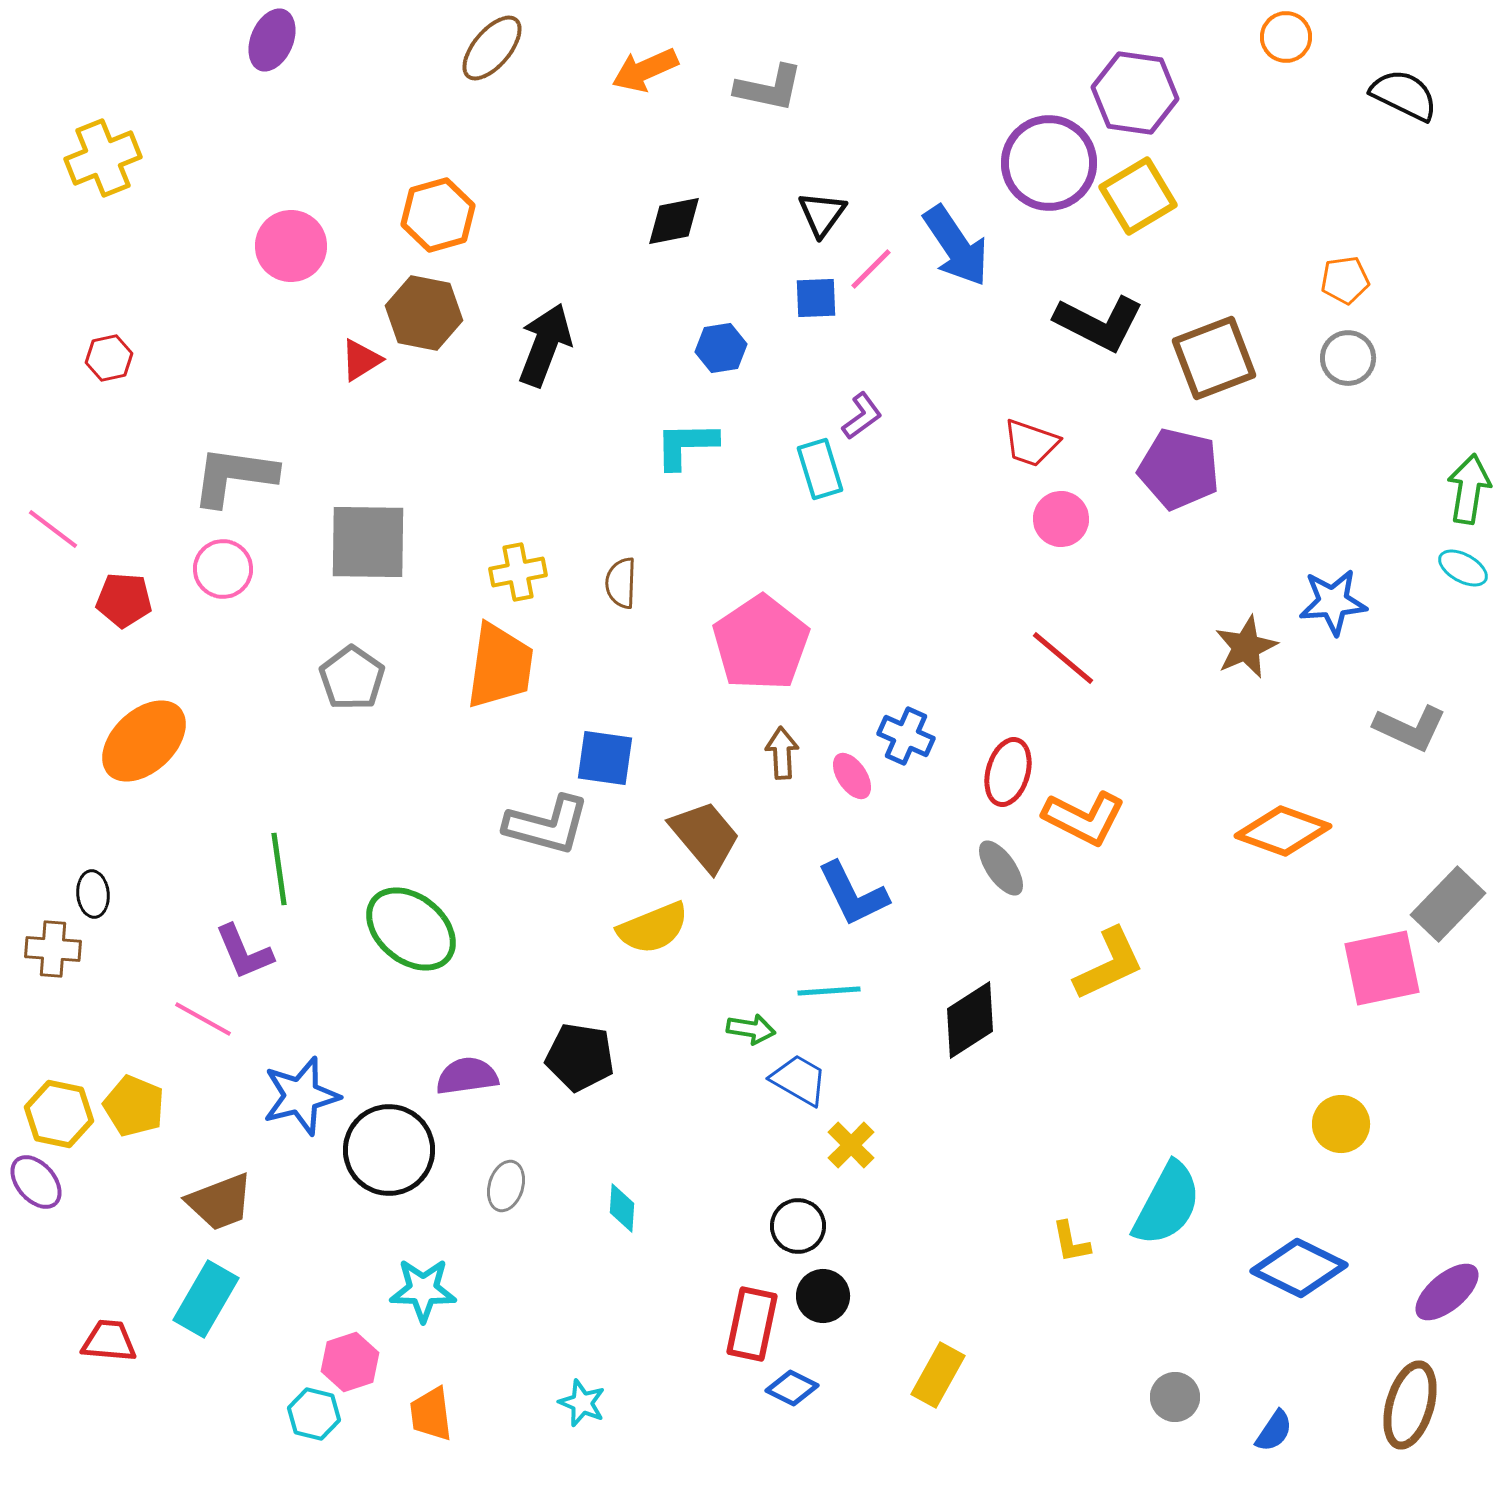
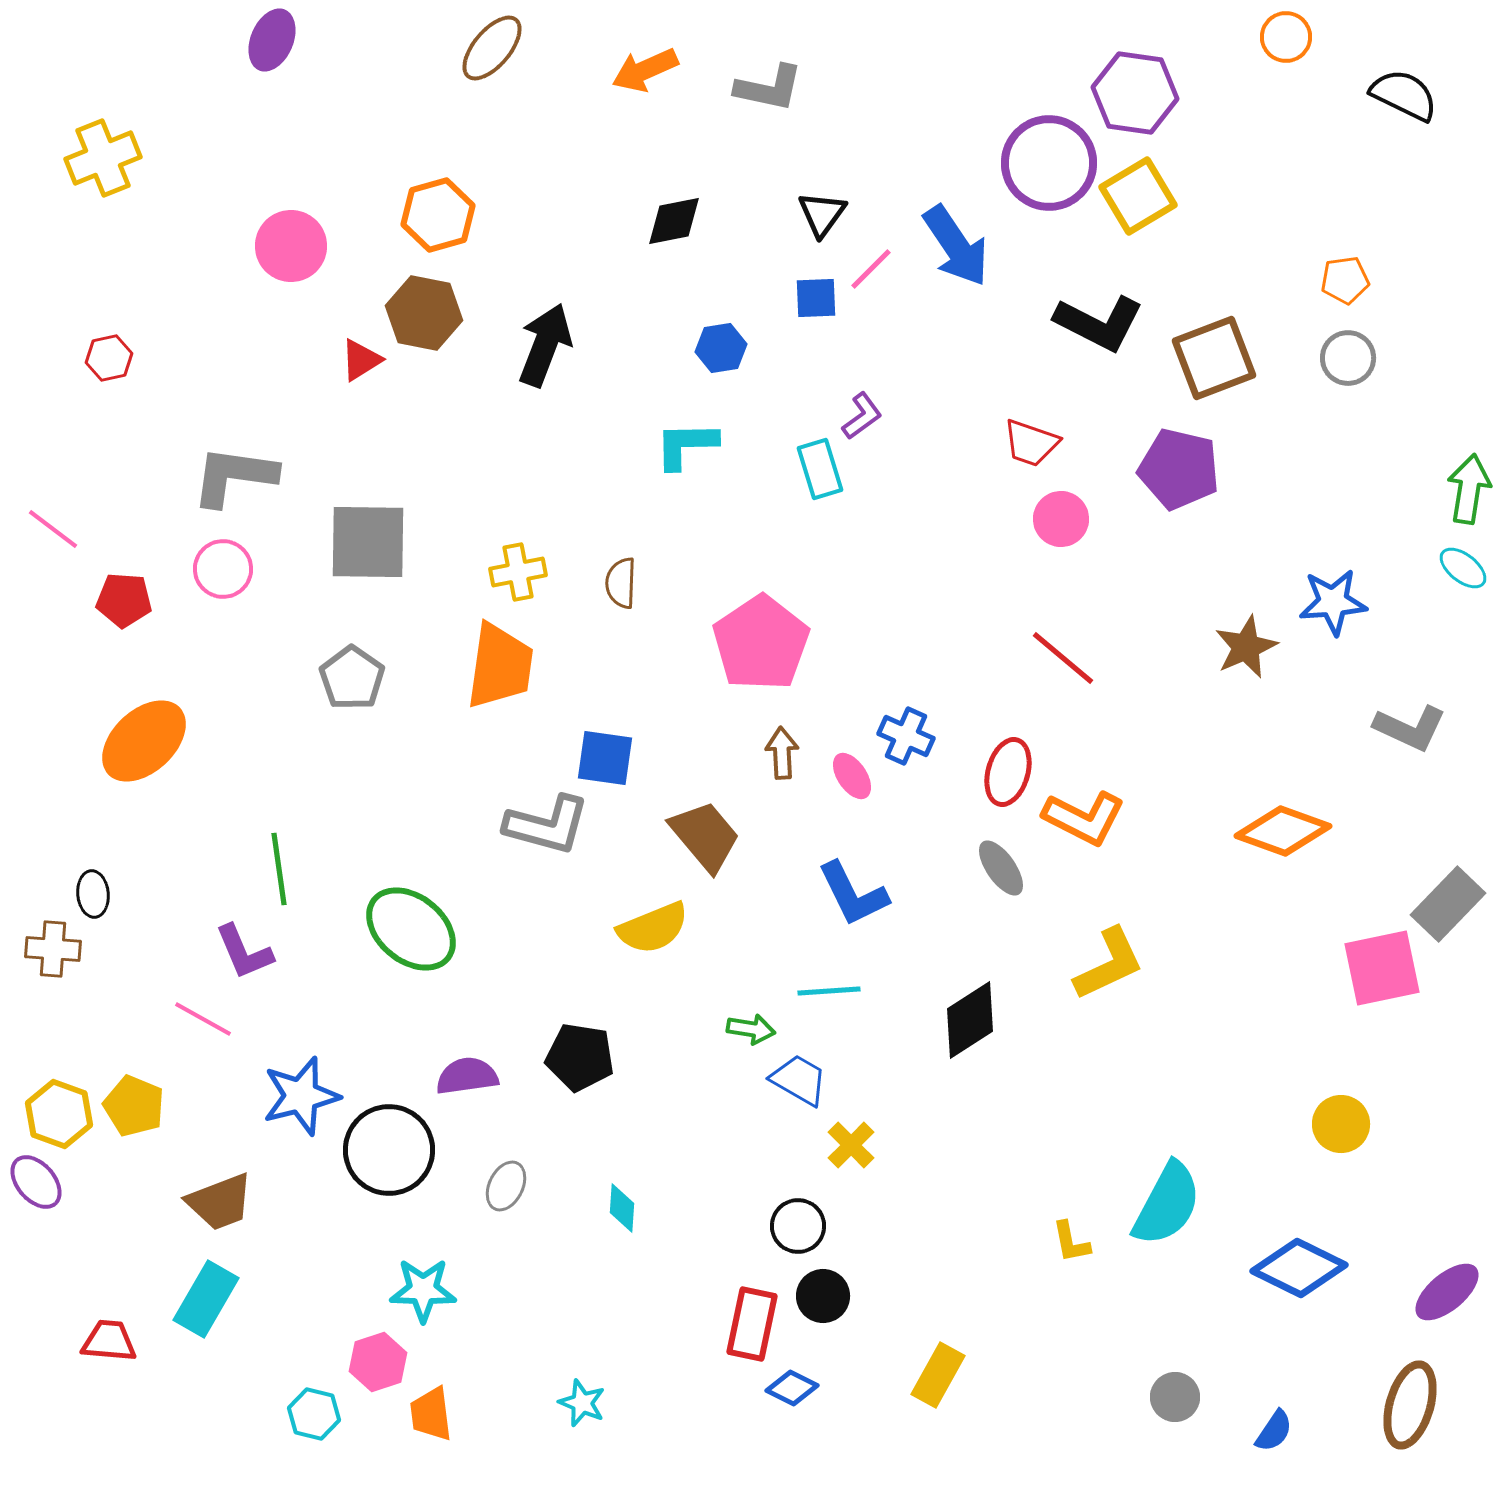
cyan ellipse at (1463, 568): rotated 9 degrees clockwise
yellow hexagon at (59, 1114): rotated 8 degrees clockwise
gray ellipse at (506, 1186): rotated 9 degrees clockwise
pink hexagon at (350, 1362): moved 28 px right
